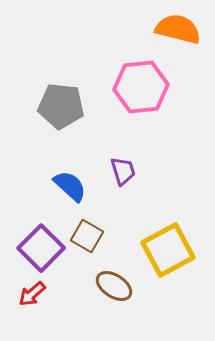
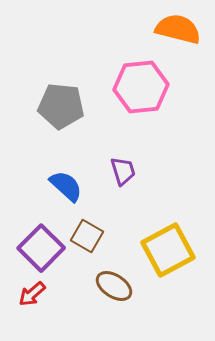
blue semicircle: moved 4 px left
